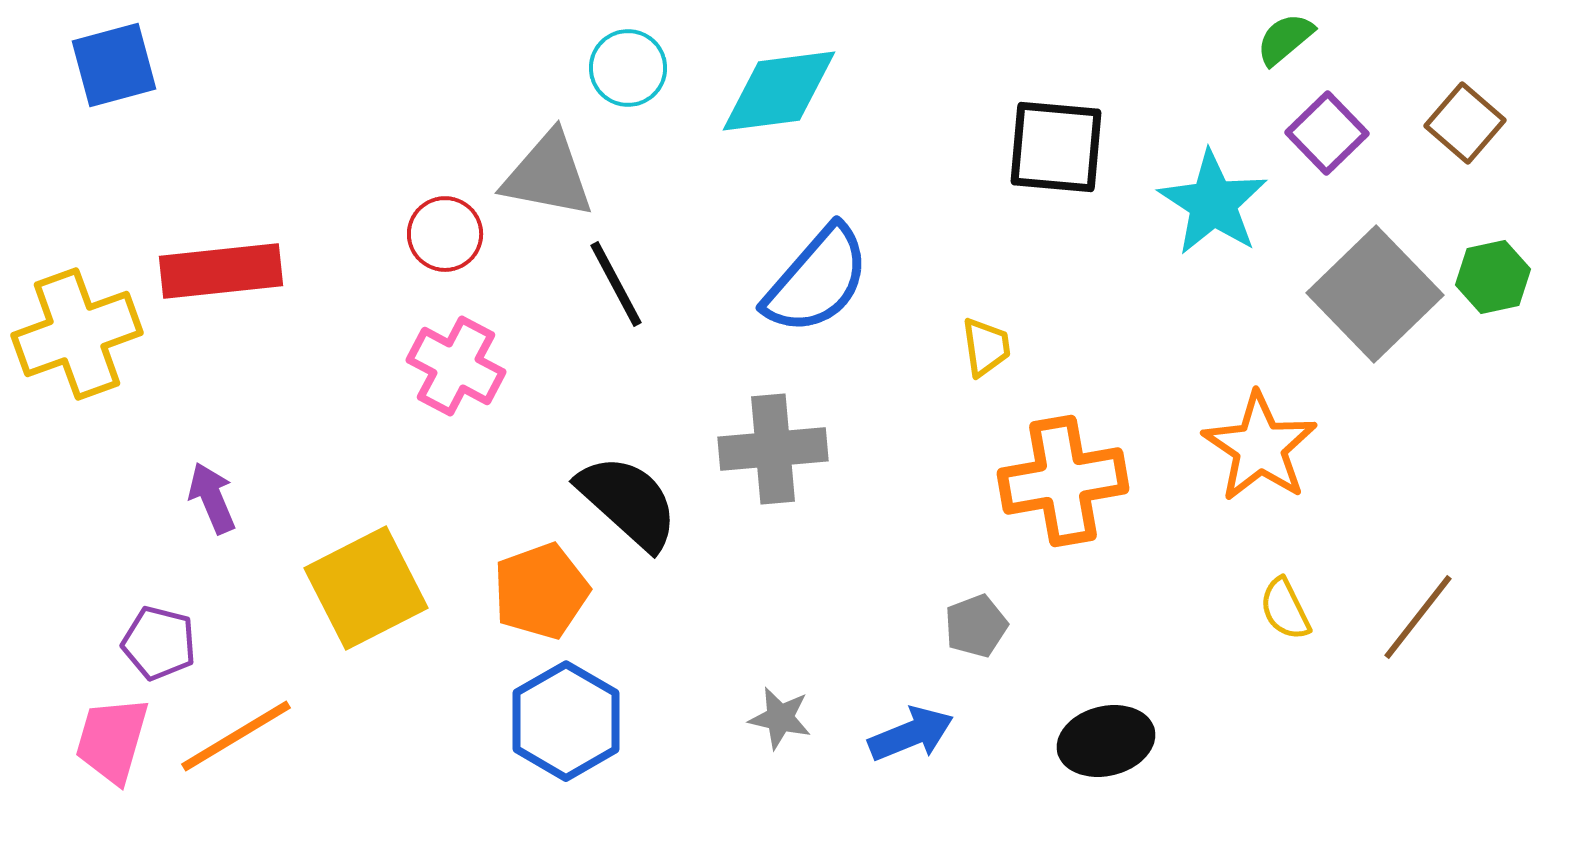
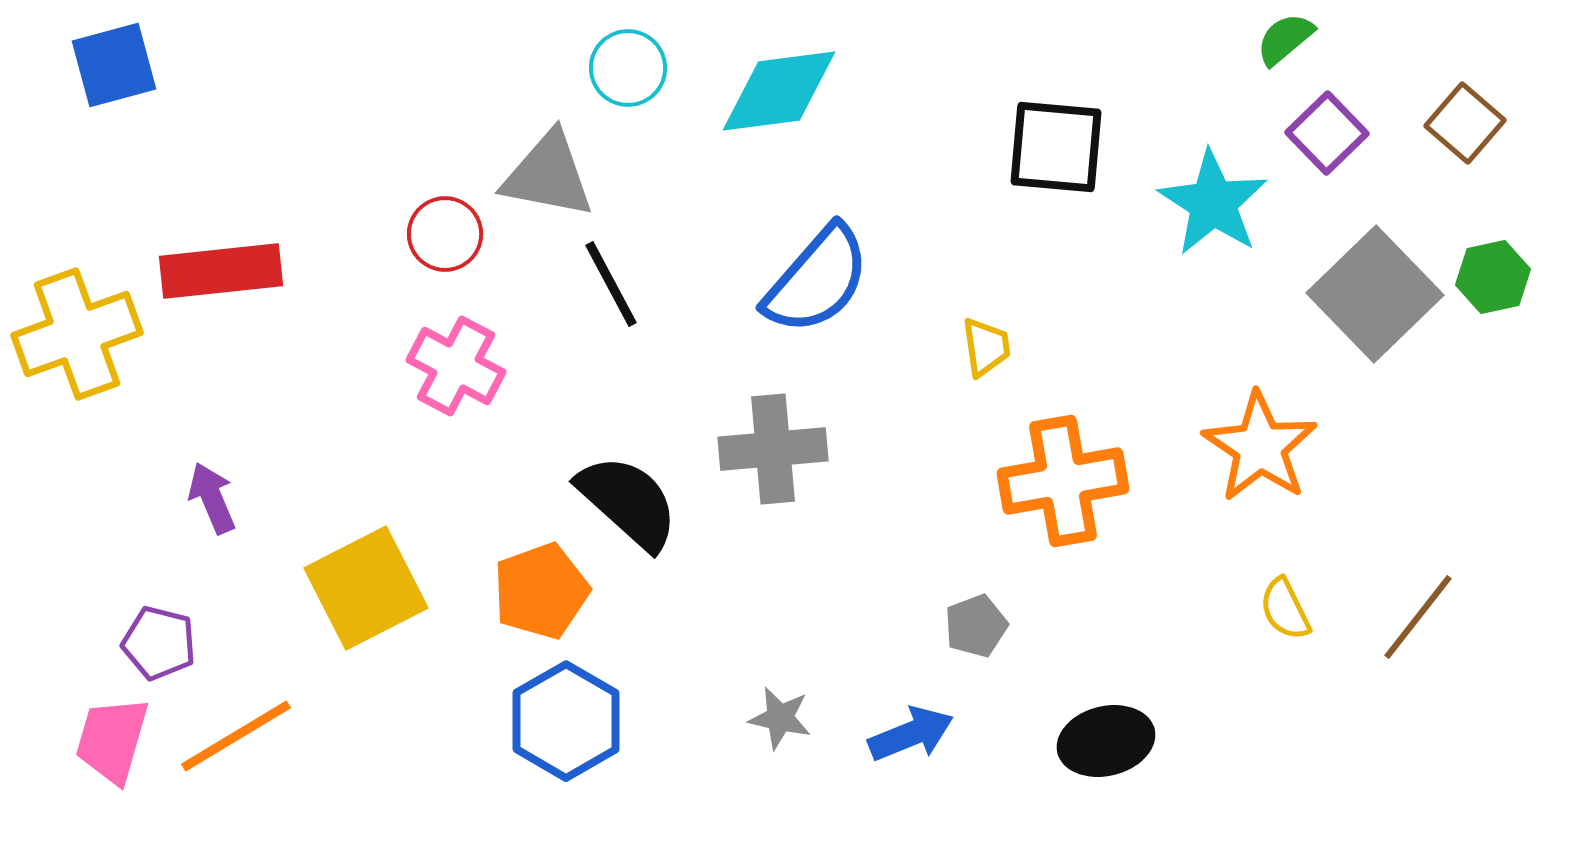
black line: moved 5 px left
